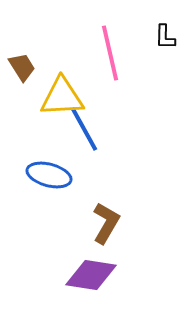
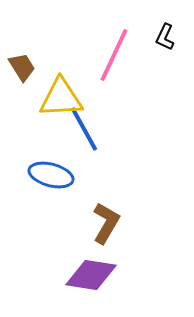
black L-shape: rotated 24 degrees clockwise
pink line: moved 4 px right, 2 px down; rotated 38 degrees clockwise
yellow triangle: moved 1 px left, 1 px down
blue ellipse: moved 2 px right
